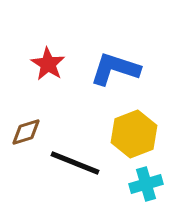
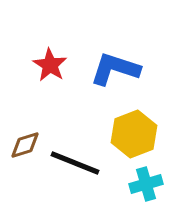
red star: moved 2 px right, 1 px down
brown diamond: moved 1 px left, 13 px down
